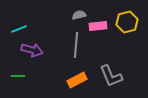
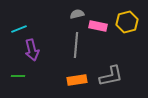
gray semicircle: moved 2 px left, 1 px up
pink rectangle: rotated 18 degrees clockwise
purple arrow: rotated 60 degrees clockwise
gray L-shape: rotated 80 degrees counterclockwise
orange rectangle: rotated 18 degrees clockwise
